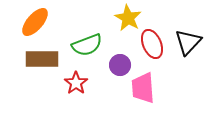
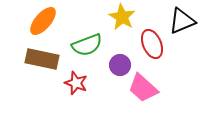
yellow star: moved 6 px left, 1 px up
orange ellipse: moved 8 px right, 1 px up
black triangle: moved 6 px left, 21 px up; rotated 24 degrees clockwise
brown rectangle: rotated 12 degrees clockwise
red star: rotated 15 degrees counterclockwise
pink trapezoid: rotated 44 degrees counterclockwise
